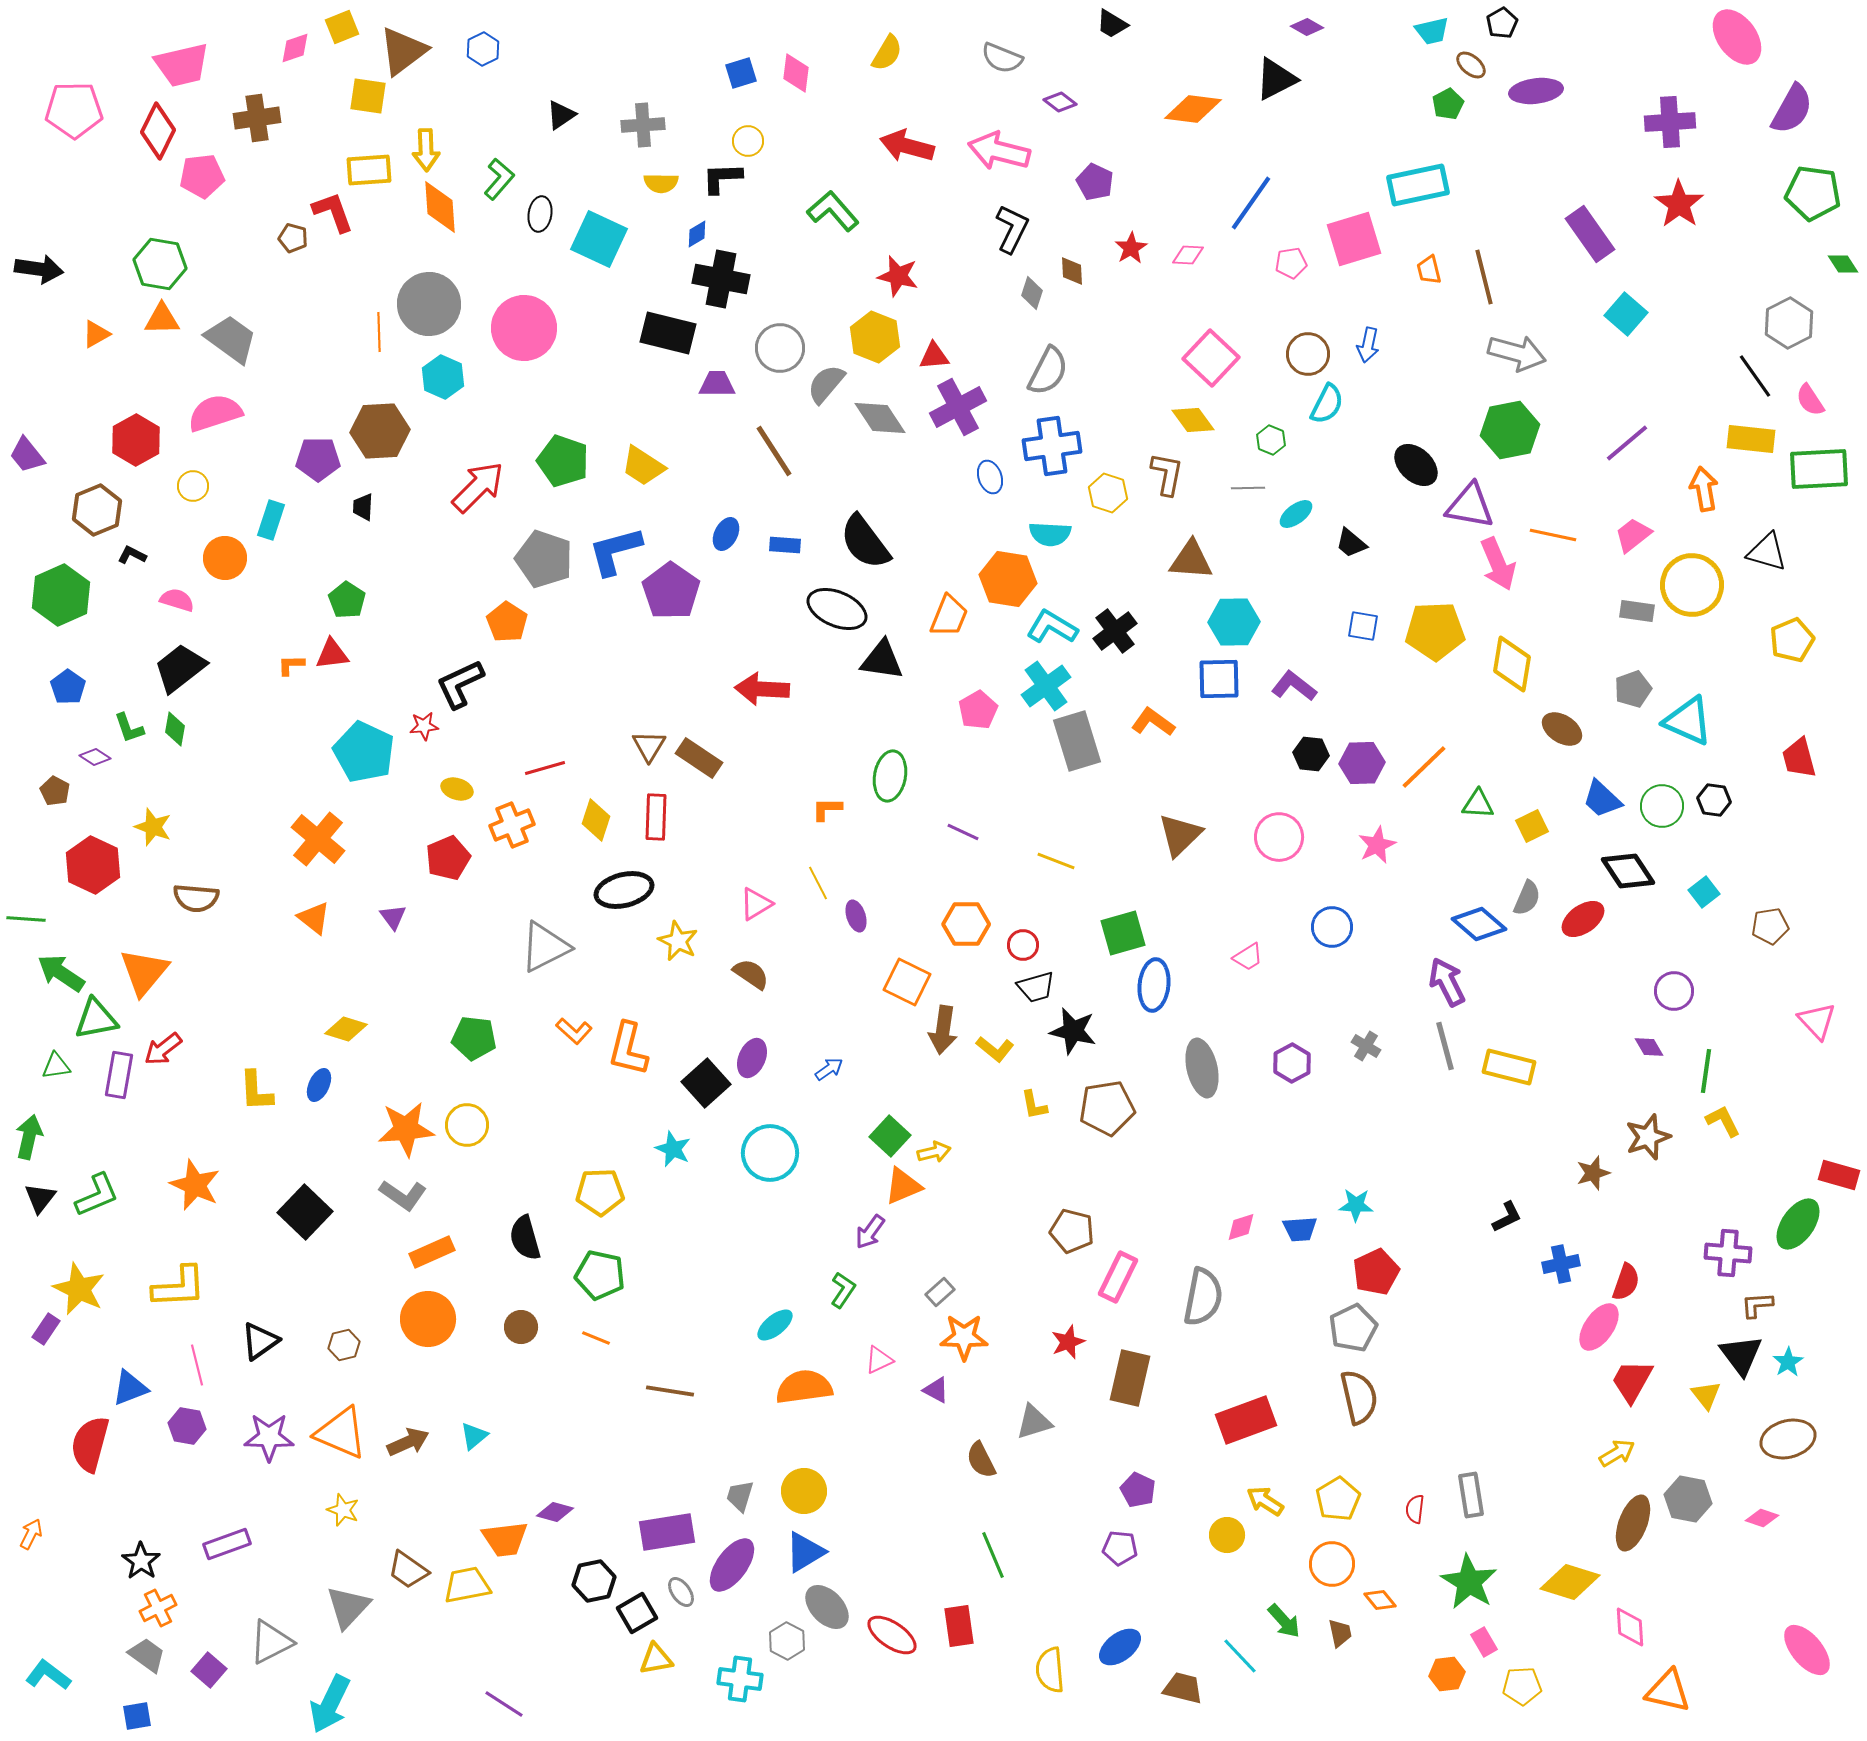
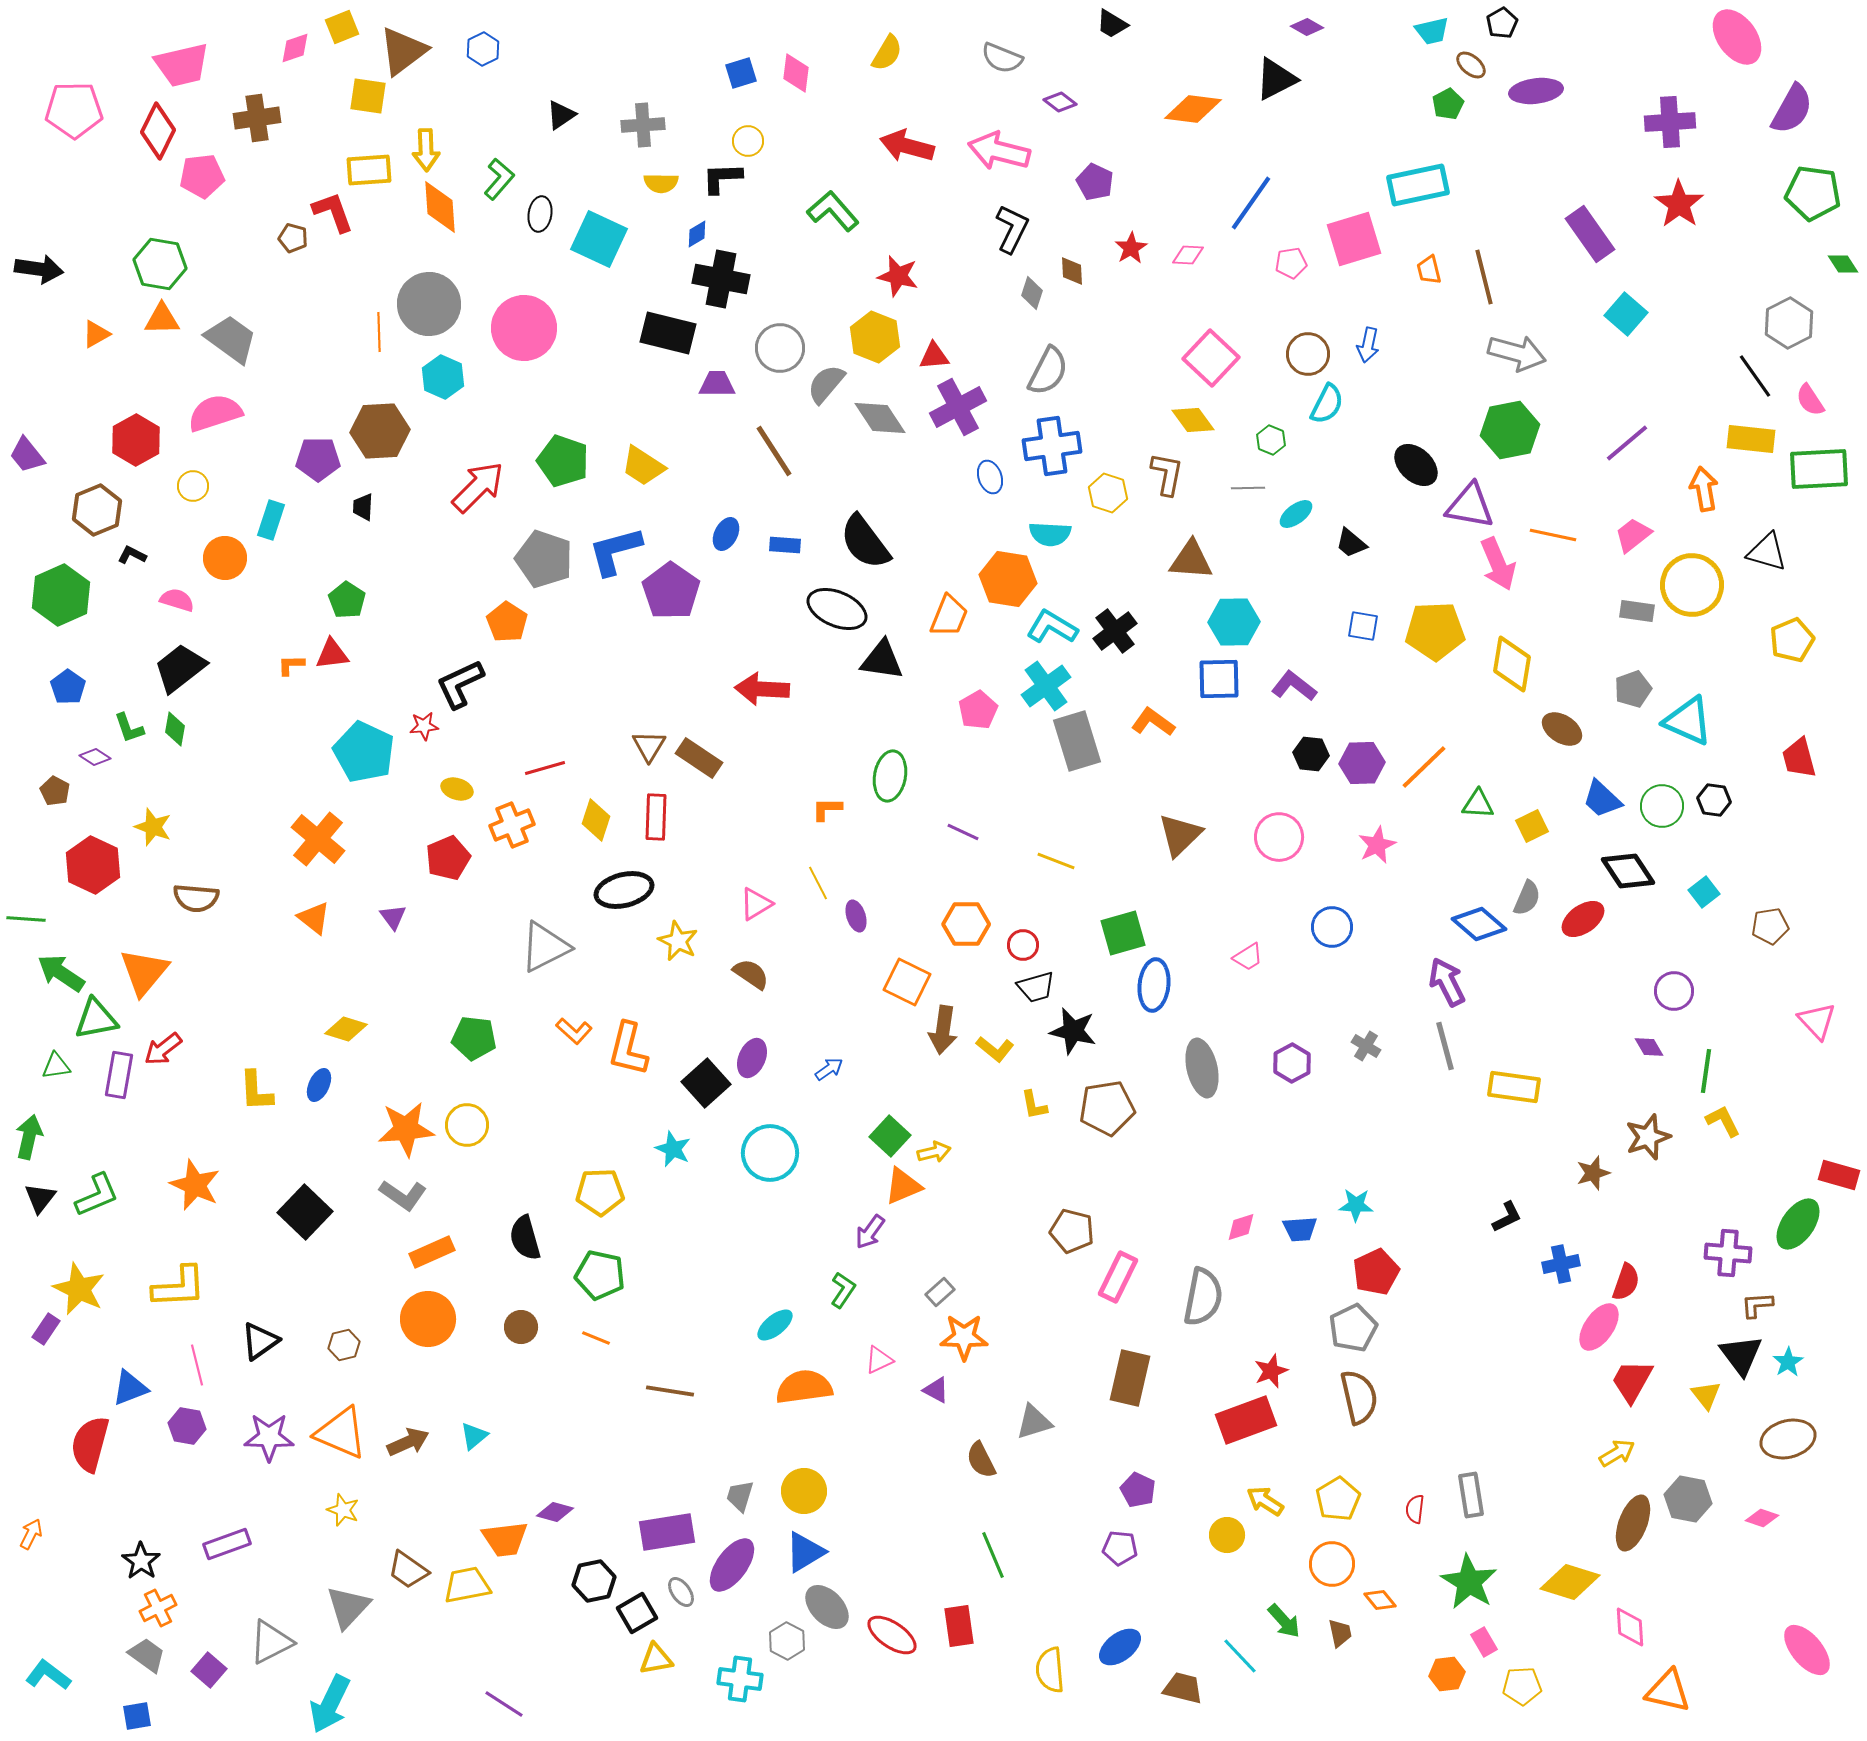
yellow rectangle at (1509, 1067): moved 5 px right, 20 px down; rotated 6 degrees counterclockwise
red star at (1068, 1342): moved 203 px right, 29 px down
